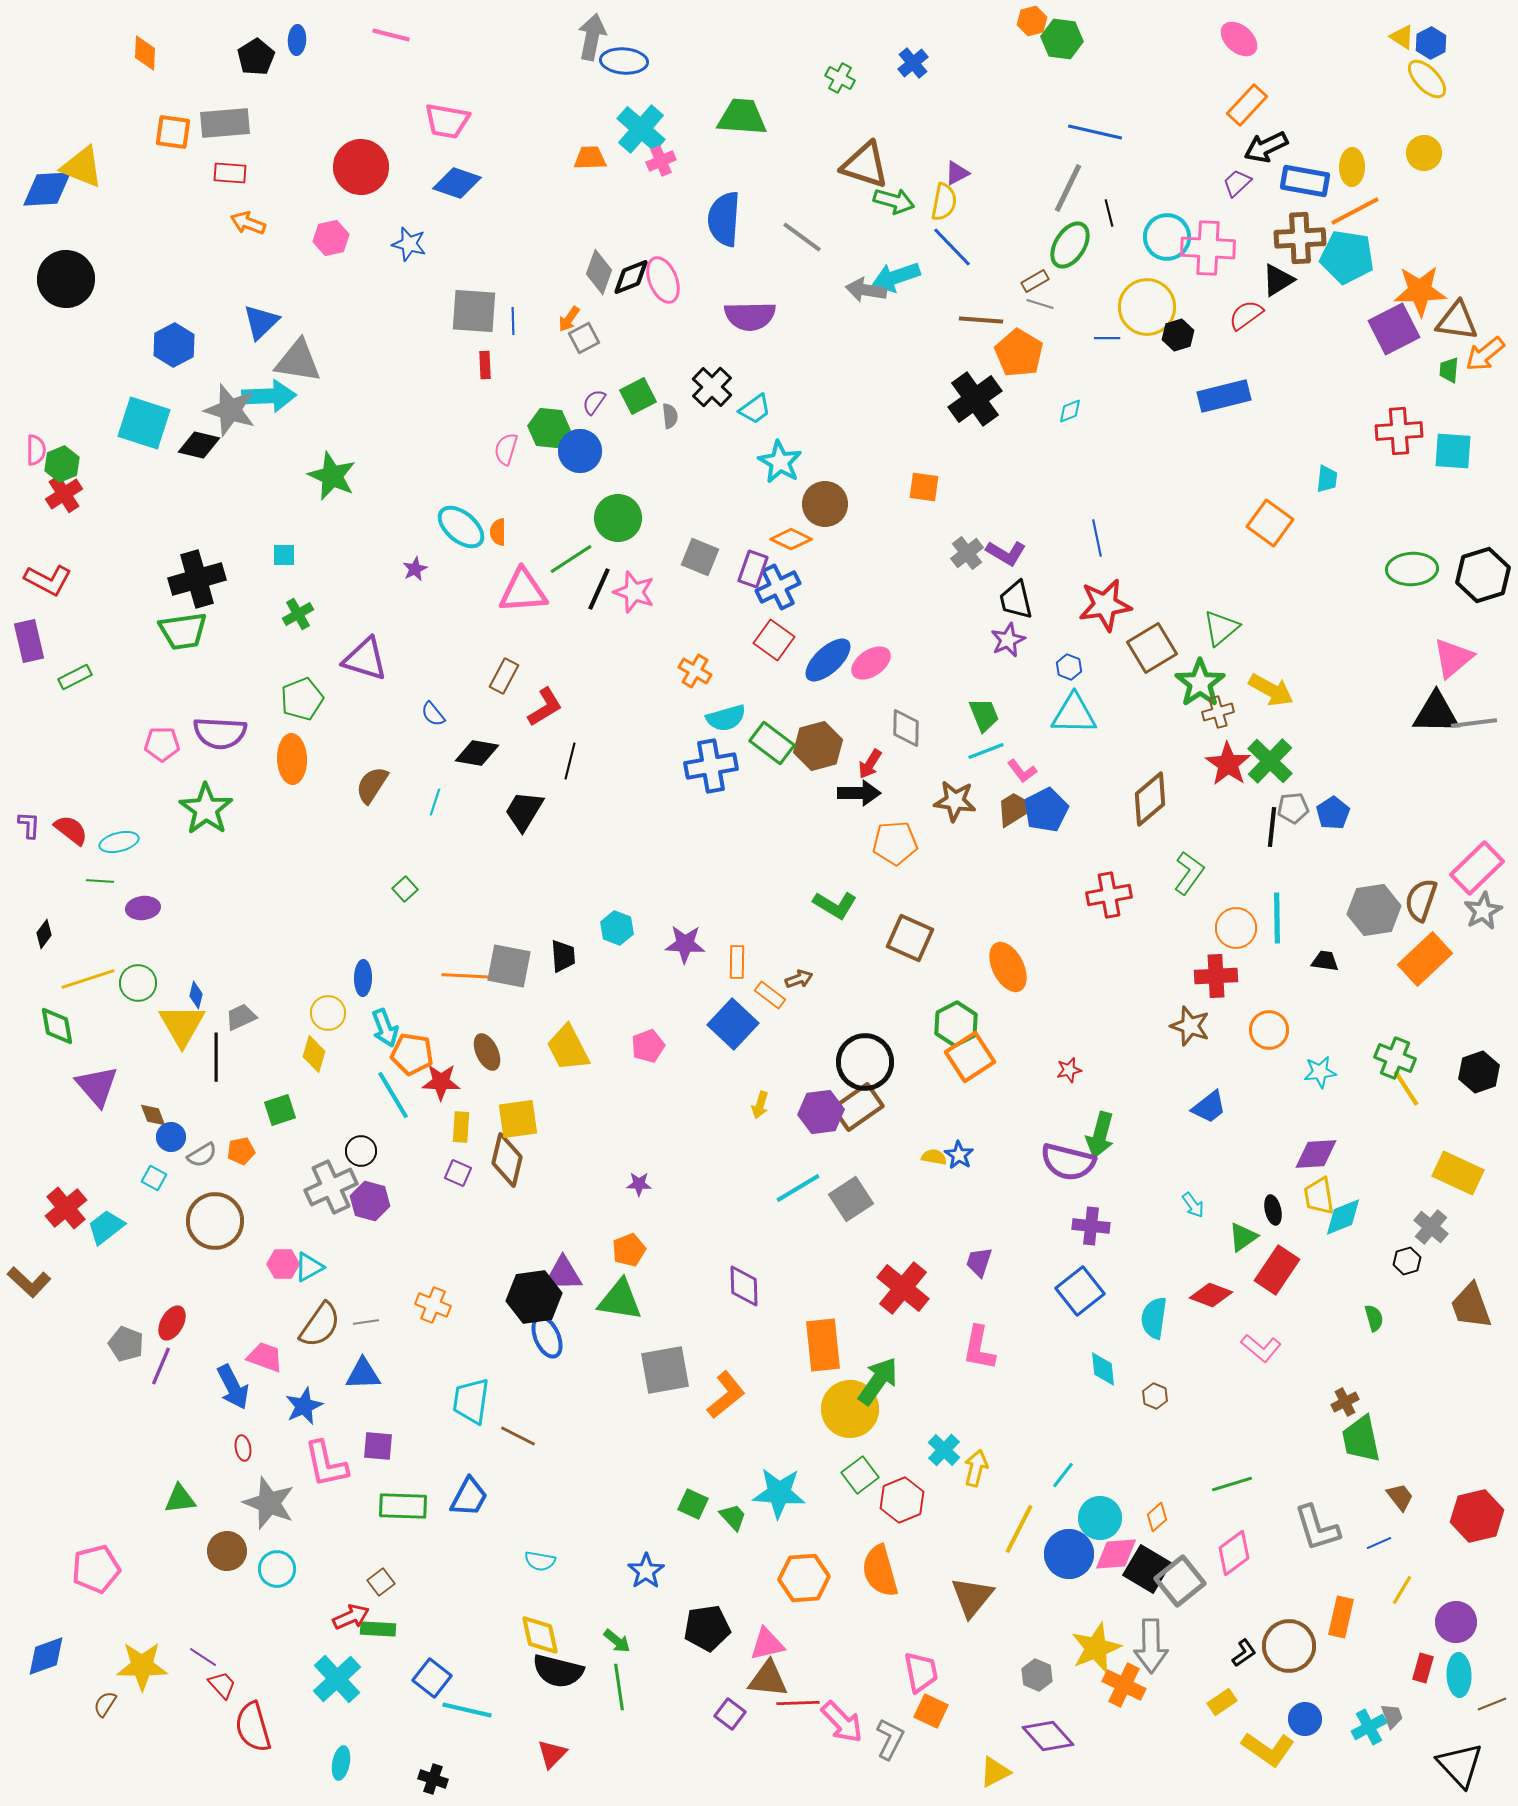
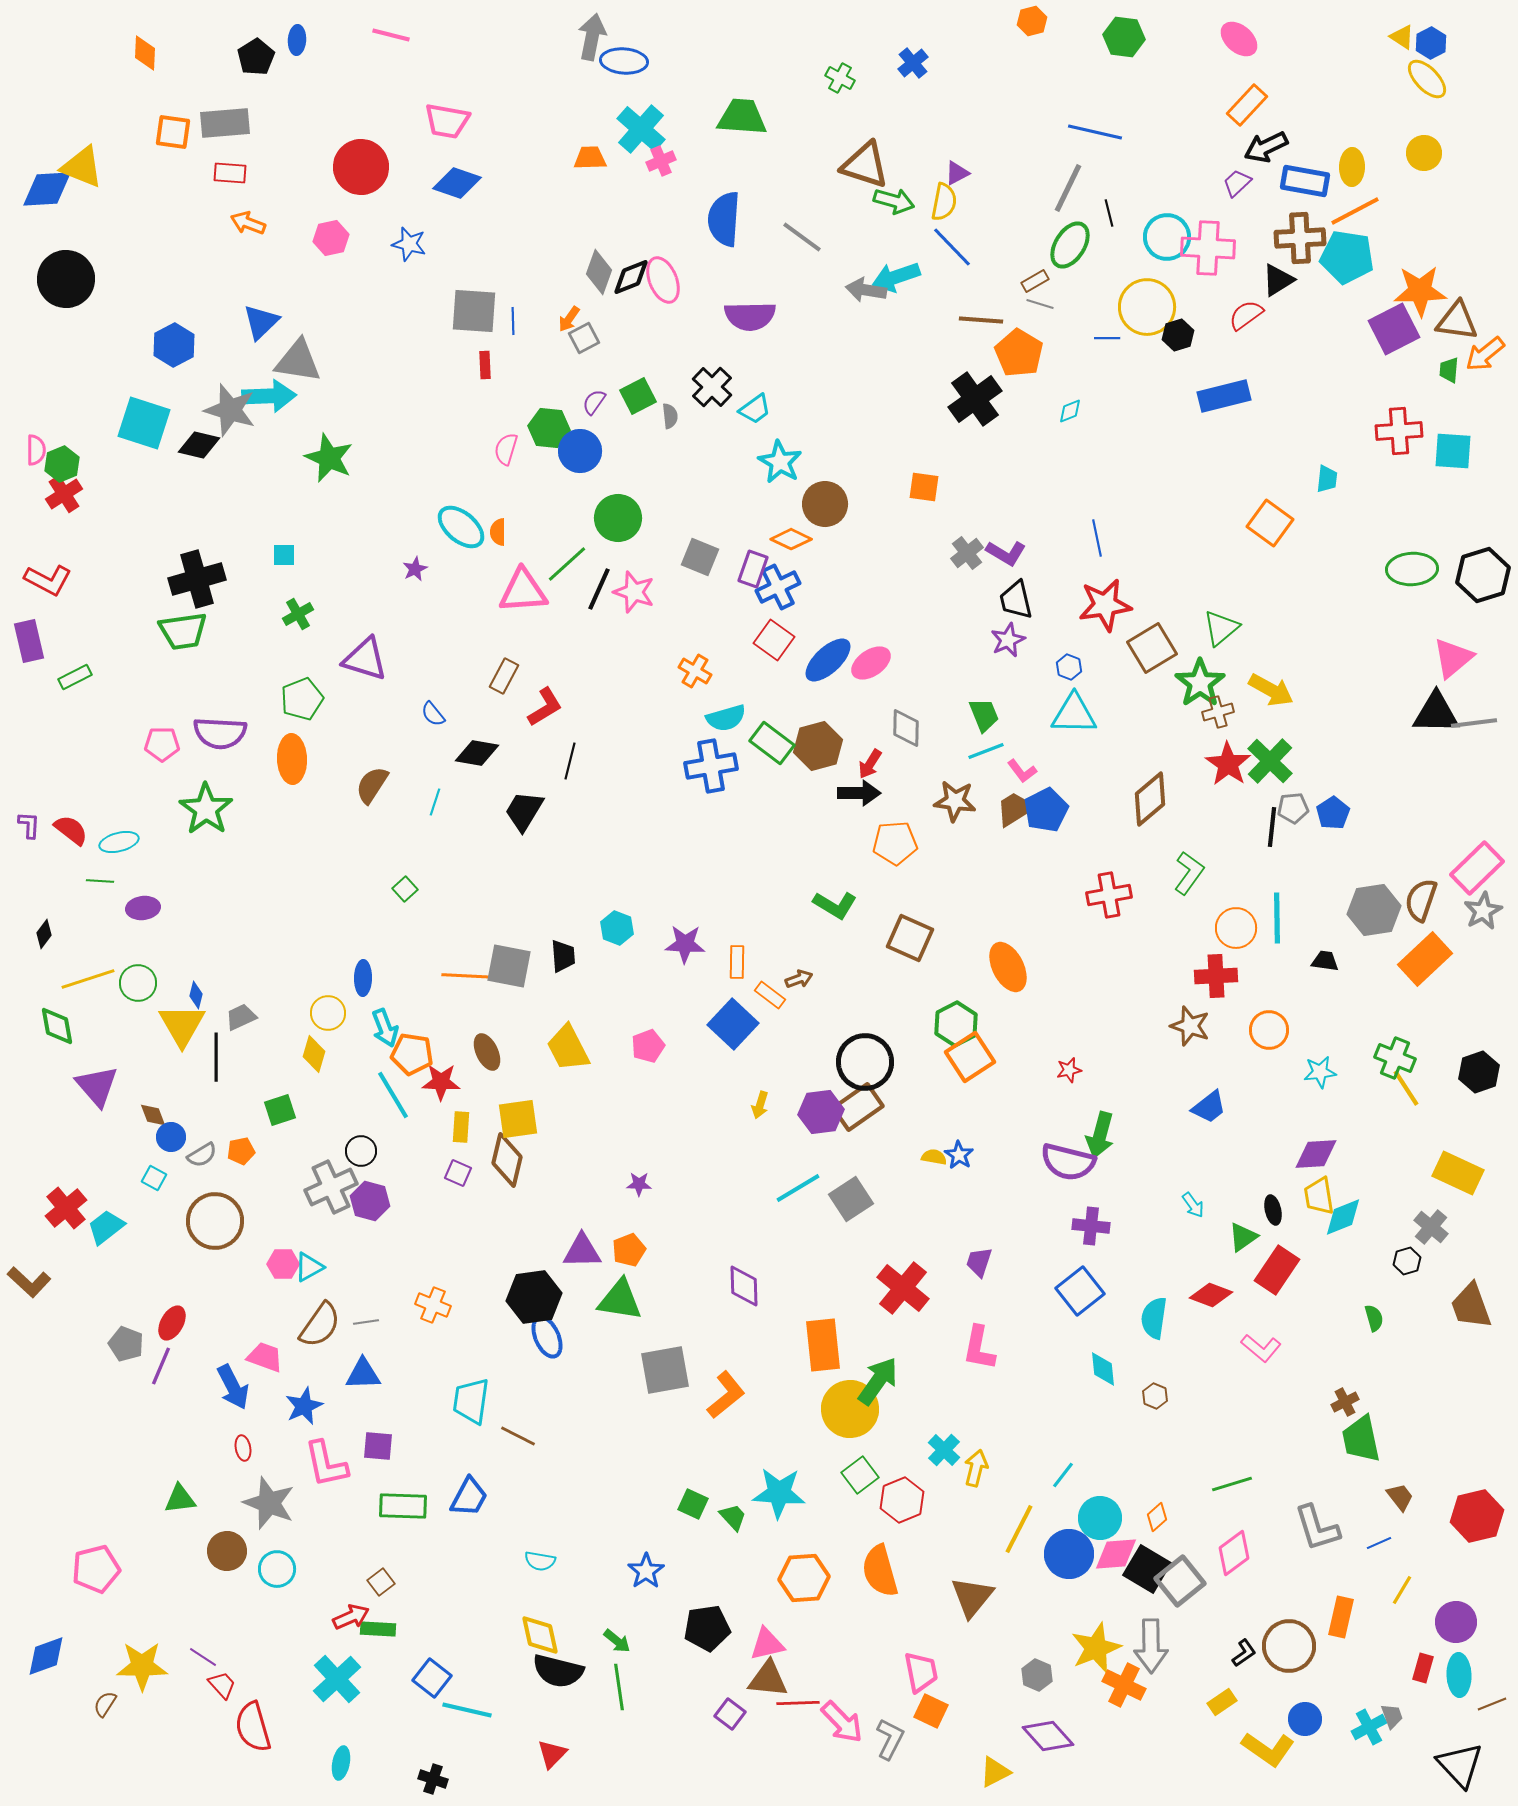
green hexagon at (1062, 39): moved 62 px right, 2 px up
green star at (332, 476): moved 3 px left, 18 px up
green line at (571, 559): moved 4 px left, 5 px down; rotated 9 degrees counterclockwise
purple triangle at (563, 1274): moved 19 px right, 23 px up
